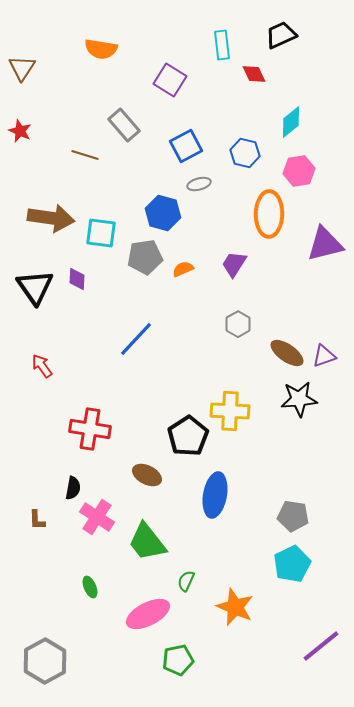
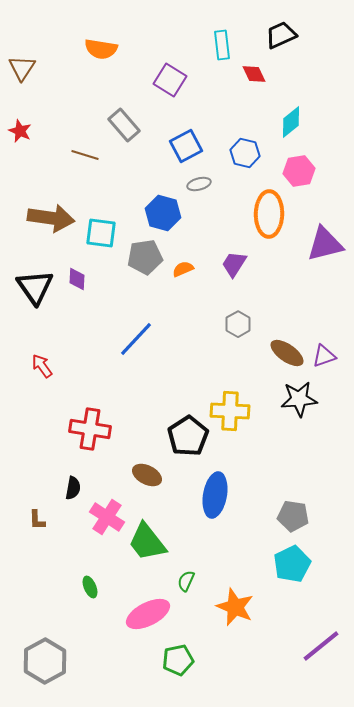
pink cross at (97, 517): moved 10 px right
